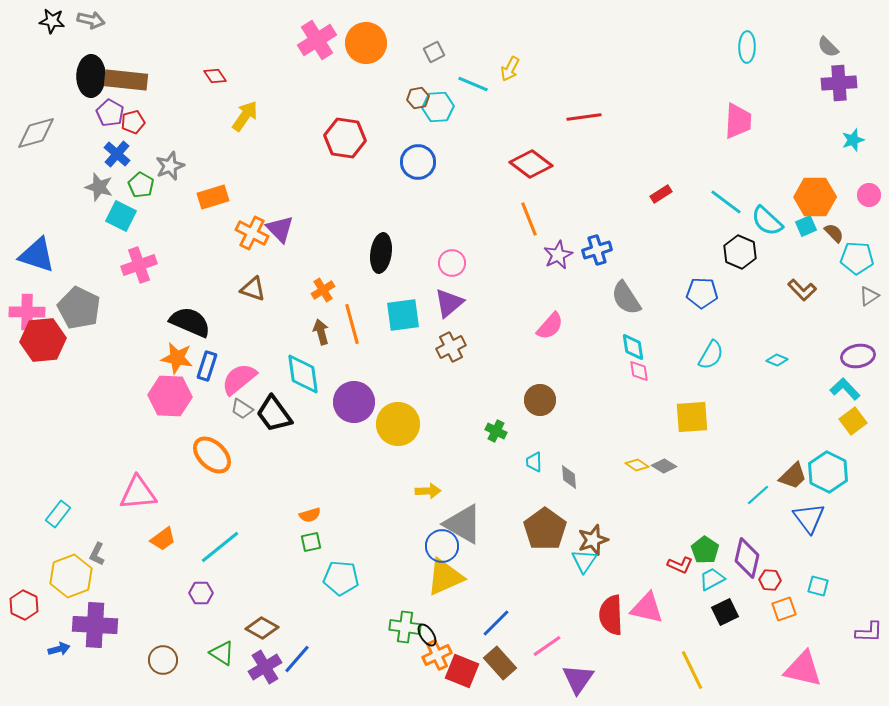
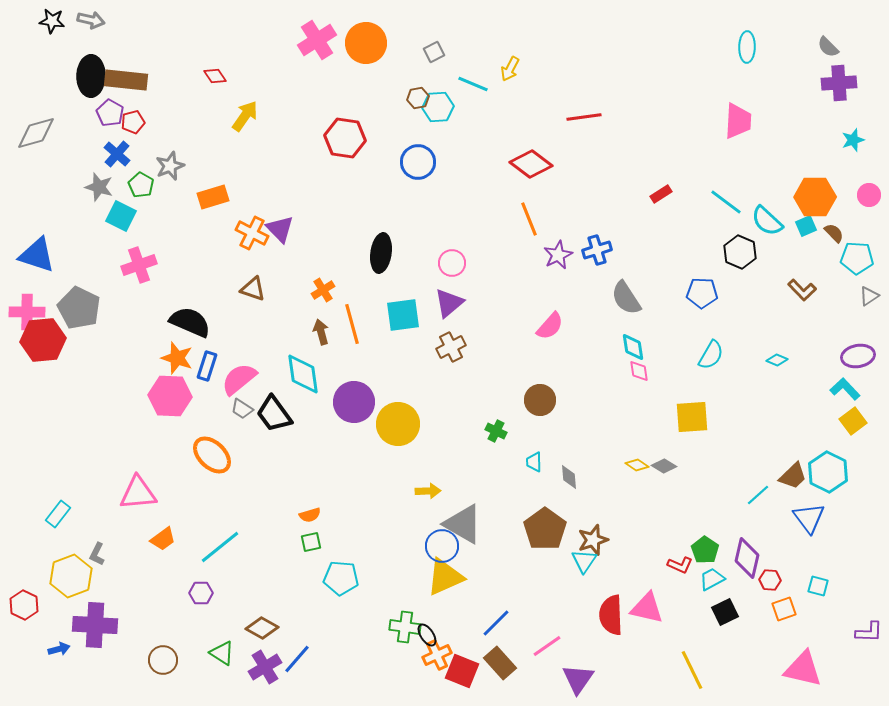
orange star at (177, 358): rotated 8 degrees clockwise
